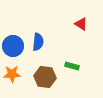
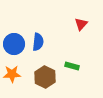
red triangle: rotated 40 degrees clockwise
blue circle: moved 1 px right, 2 px up
brown hexagon: rotated 20 degrees clockwise
